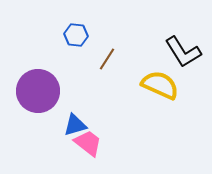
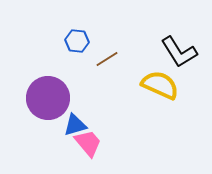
blue hexagon: moved 1 px right, 6 px down
black L-shape: moved 4 px left
brown line: rotated 25 degrees clockwise
purple circle: moved 10 px right, 7 px down
pink trapezoid: rotated 12 degrees clockwise
